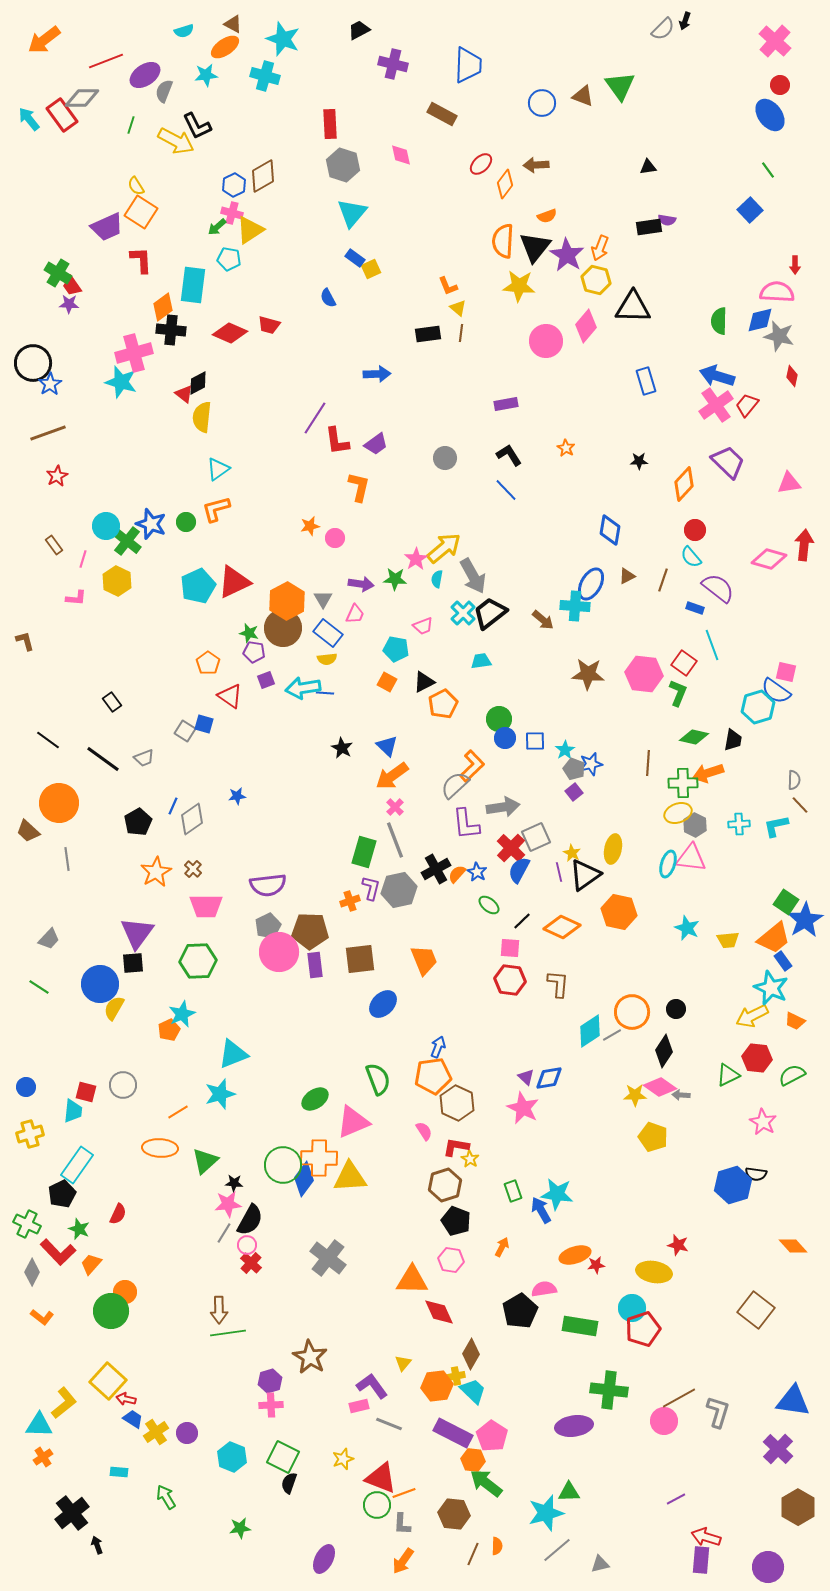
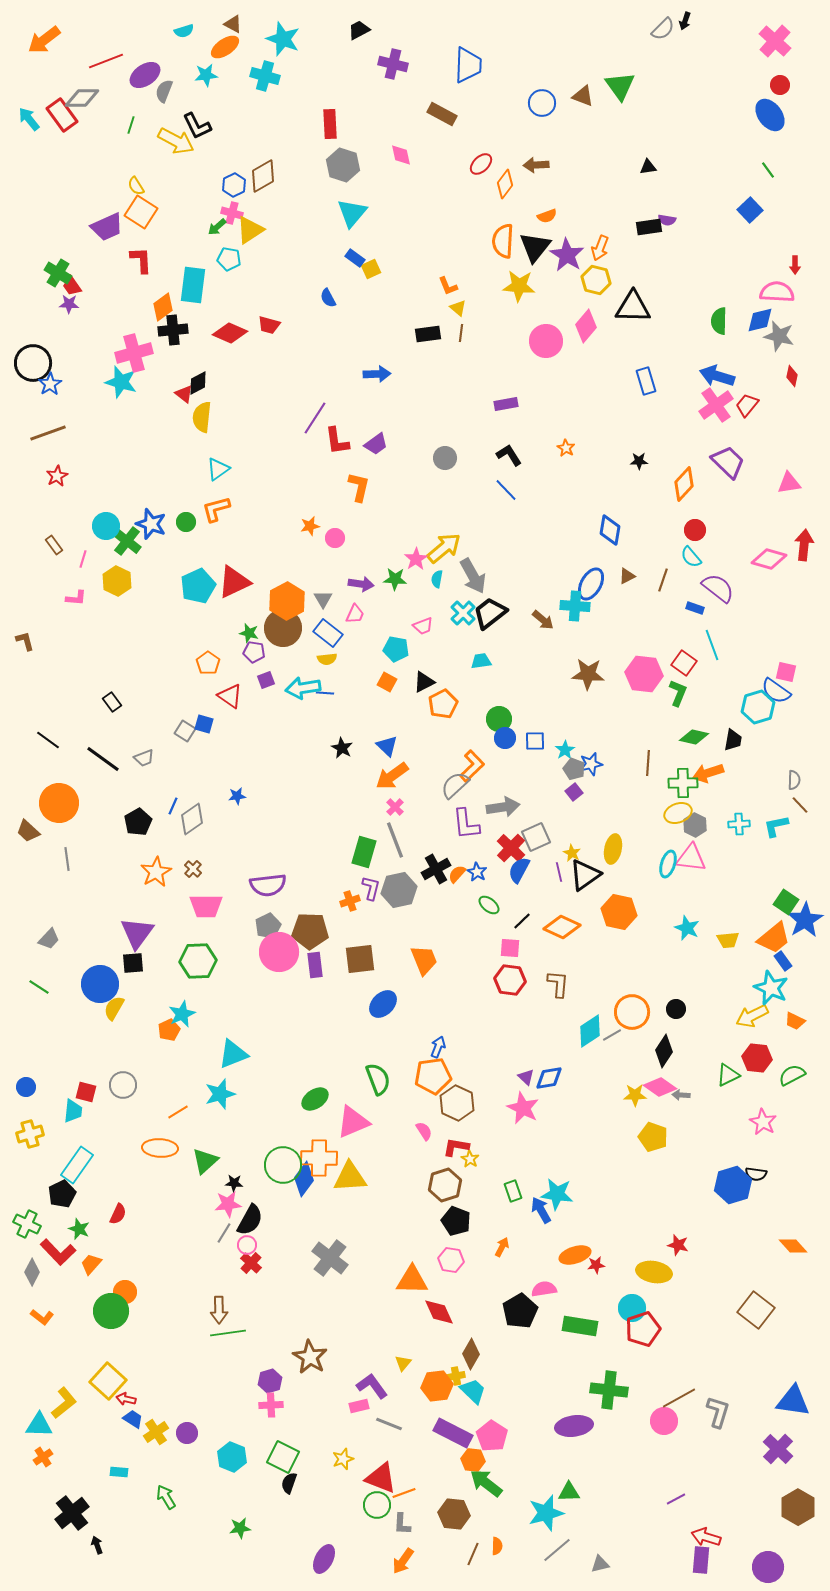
black cross at (171, 330): moved 2 px right; rotated 12 degrees counterclockwise
gray cross at (328, 1258): moved 2 px right
